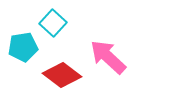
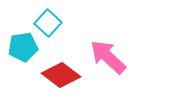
cyan square: moved 5 px left
red diamond: moved 1 px left
